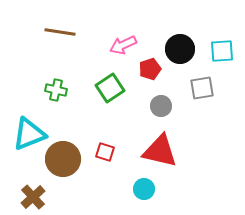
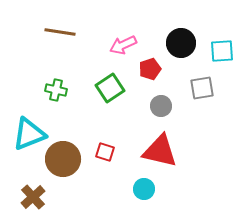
black circle: moved 1 px right, 6 px up
